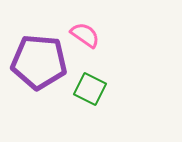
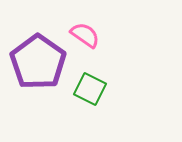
purple pentagon: moved 1 px left; rotated 30 degrees clockwise
